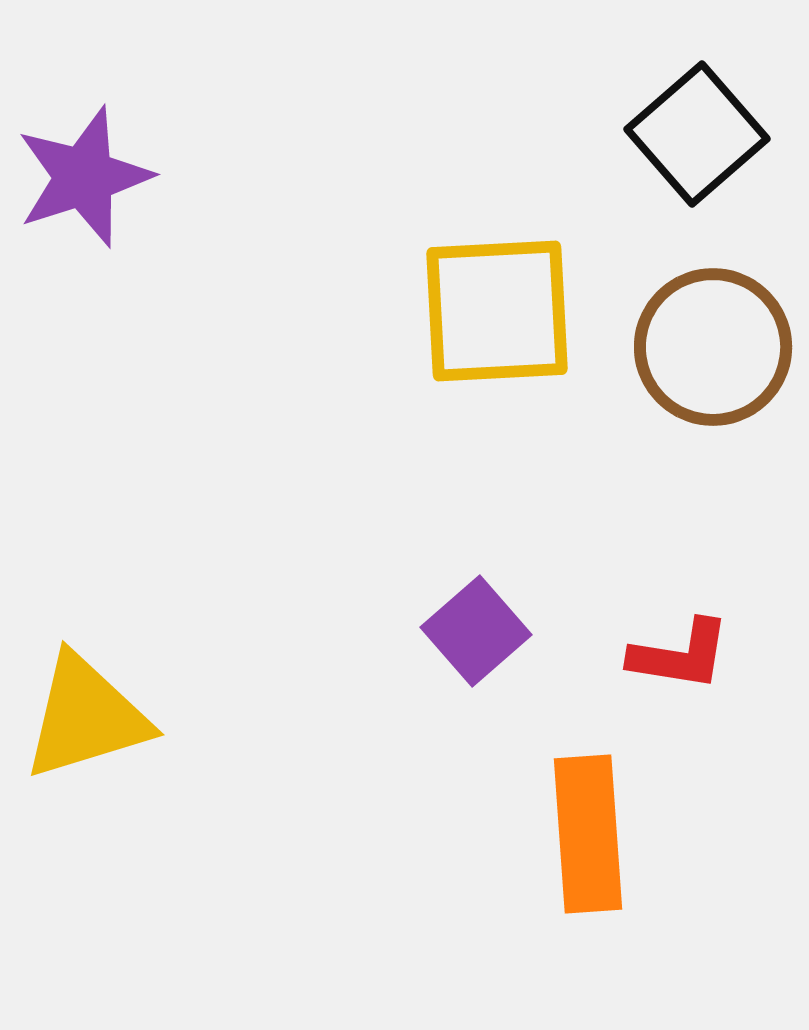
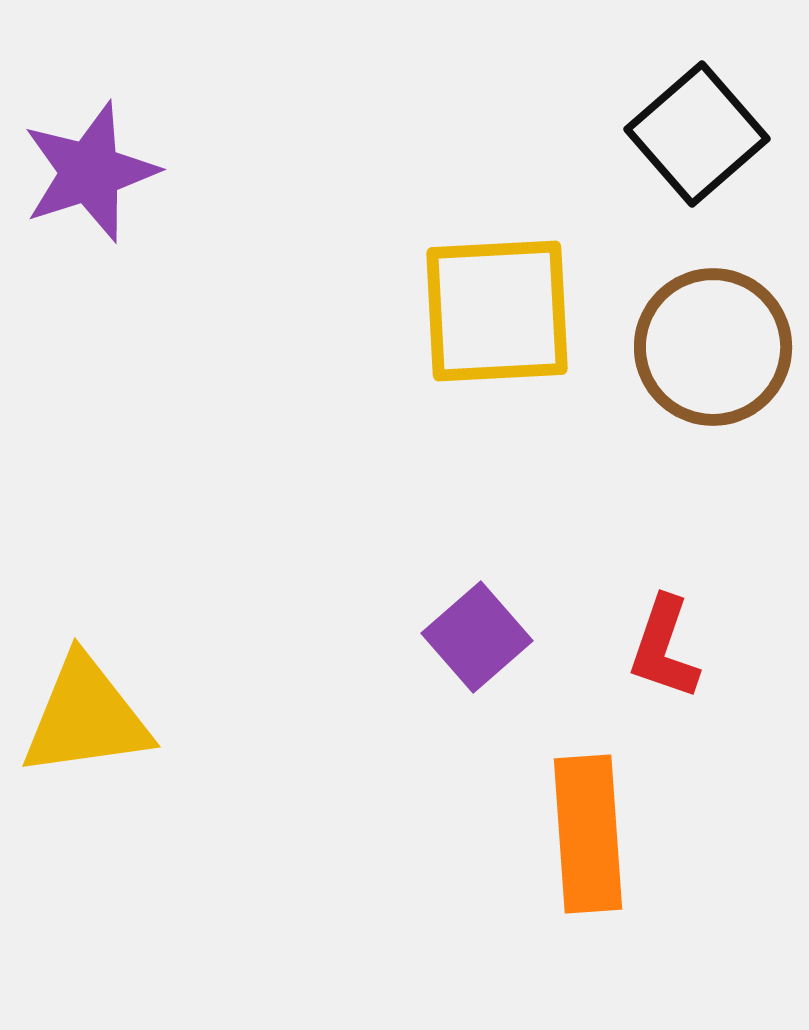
purple star: moved 6 px right, 5 px up
purple square: moved 1 px right, 6 px down
red L-shape: moved 16 px left, 7 px up; rotated 100 degrees clockwise
yellow triangle: rotated 9 degrees clockwise
